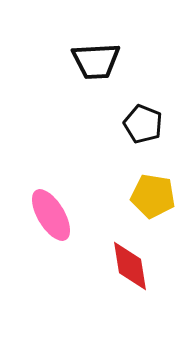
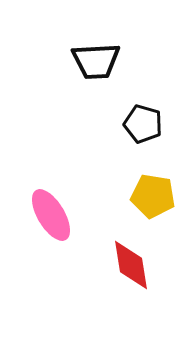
black pentagon: rotated 6 degrees counterclockwise
red diamond: moved 1 px right, 1 px up
